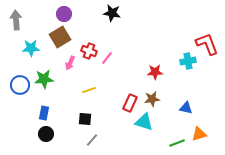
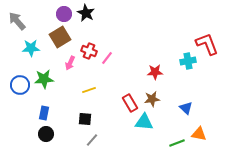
black star: moved 26 px left; rotated 18 degrees clockwise
gray arrow: moved 1 px right, 1 px down; rotated 36 degrees counterclockwise
red rectangle: rotated 54 degrees counterclockwise
blue triangle: rotated 32 degrees clockwise
cyan triangle: rotated 12 degrees counterclockwise
orange triangle: rotated 28 degrees clockwise
